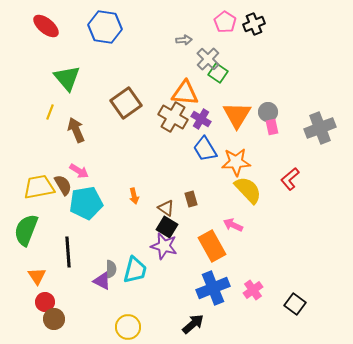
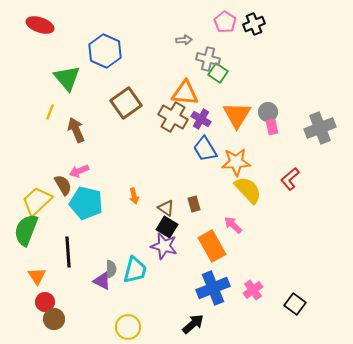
red ellipse at (46, 26): moved 6 px left, 1 px up; rotated 20 degrees counterclockwise
blue hexagon at (105, 27): moved 24 px down; rotated 16 degrees clockwise
gray cross at (208, 59): rotated 30 degrees counterclockwise
pink arrow at (79, 171): rotated 126 degrees clockwise
yellow trapezoid at (39, 187): moved 2 px left, 14 px down; rotated 32 degrees counterclockwise
brown rectangle at (191, 199): moved 3 px right, 5 px down
cyan pentagon at (86, 203): rotated 24 degrees clockwise
pink arrow at (233, 225): rotated 18 degrees clockwise
